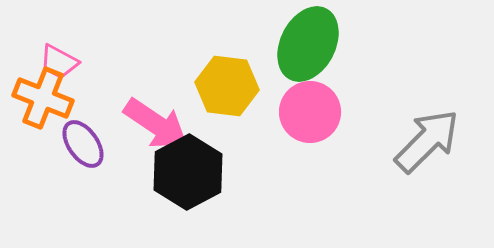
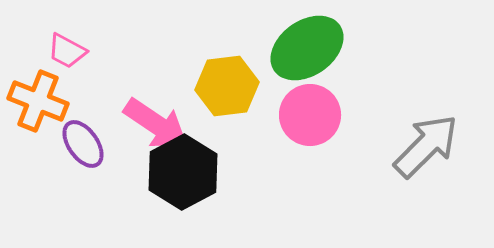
green ellipse: moved 1 px left, 4 px down; rotated 28 degrees clockwise
pink trapezoid: moved 8 px right, 11 px up
yellow hexagon: rotated 14 degrees counterclockwise
orange cross: moved 5 px left, 3 px down
pink circle: moved 3 px down
gray arrow: moved 1 px left, 5 px down
black hexagon: moved 5 px left
